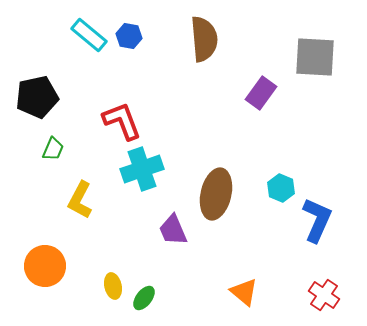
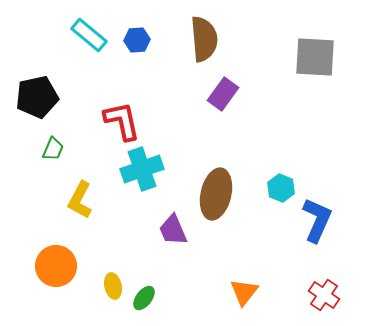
blue hexagon: moved 8 px right, 4 px down; rotated 15 degrees counterclockwise
purple rectangle: moved 38 px left, 1 px down
red L-shape: rotated 9 degrees clockwise
orange circle: moved 11 px right
orange triangle: rotated 28 degrees clockwise
